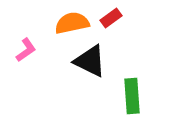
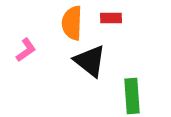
red rectangle: rotated 35 degrees clockwise
orange semicircle: rotated 76 degrees counterclockwise
black triangle: rotated 12 degrees clockwise
